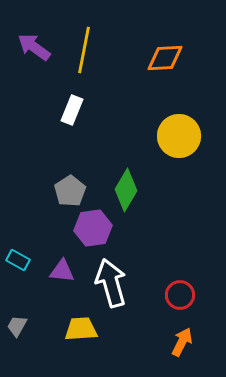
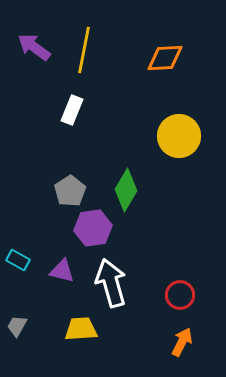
purple triangle: rotated 8 degrees clockwise
